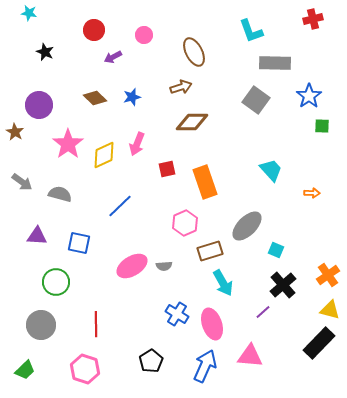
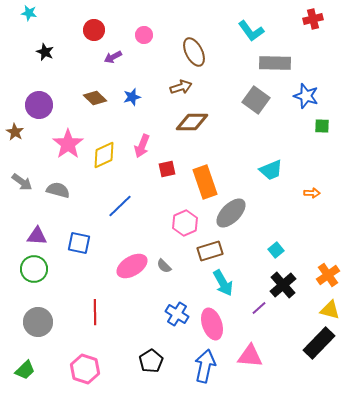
cyan L-shape at (251, 31): rotated 16 degrees counterclockwise
blue star at (309, 96): moved 3 px left; rotated 20 degrees counterclockwise
pink arrow at (137, 144): moved 5 px right, 2 px down
cyan trapezoid at (271, 170): rotated 110 degrees clockwise
gray semicircle at (60, 194): moved 2 px left, 4 px up
gray ellipse at (247, 226): moved 16 px left, 13 px up
cyan square at (276, 250): rotated 28 degrees clockwise
gray semicircle at (164, 266): rotated 49 degrees clockwise
green circle at (56, 282): moved 22 px left, 13 px up
purple line at (263, 312): moved 4 px left, 4 px up
red line at (96, 324): moved 1 px left, 12 px up
gray circle at (41, 325): moved 3 px left, 3 px up
blue arrow at (205, 366): rotated 12 degrees counterclockwise
